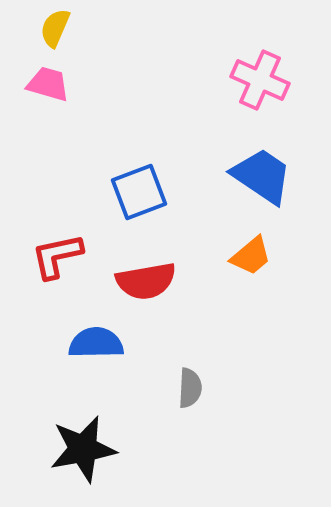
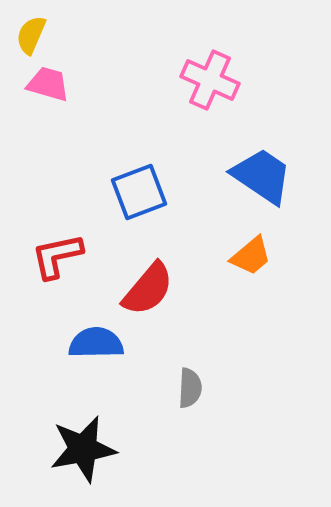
yellow semicircle: moved 24 px left, 7 px down
pink cross: moved 50 px left
red semicircle: moved 2 px right, 8 px down; rotated 40 degrees counterclockwise
